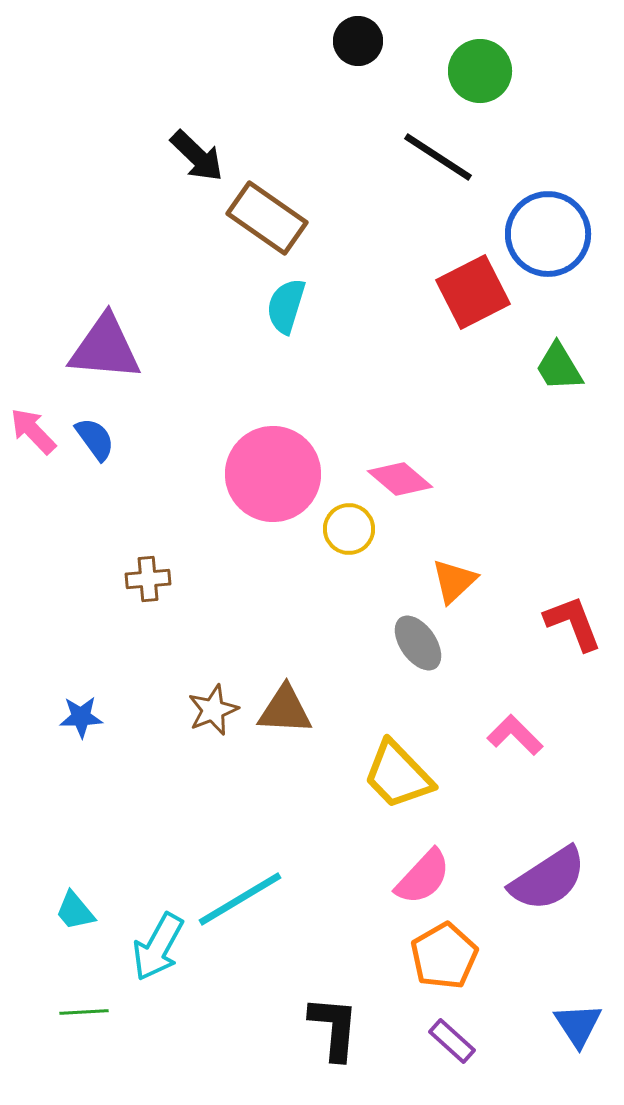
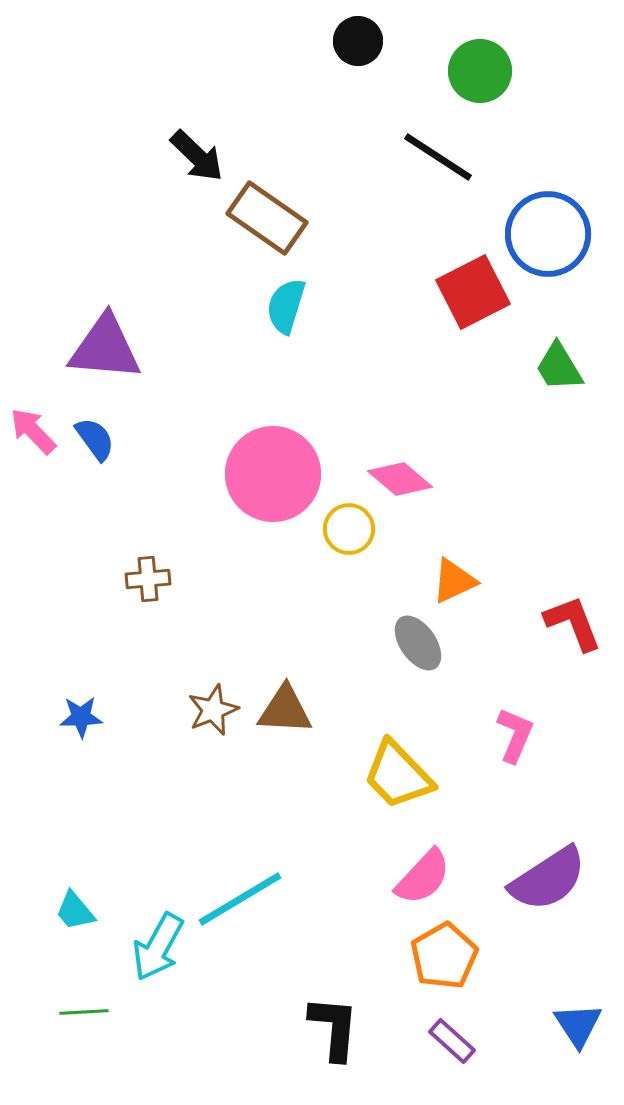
orange triangle: rotated 18 degrees clockwise
pink L-shape: rotated 68 degrees clockwise
